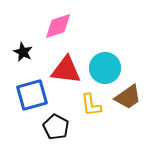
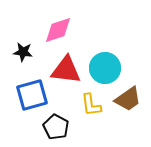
pink diamond: moved 4 px down
black star: rotated 18 degrees counterclockwise
brown trapezoid: moved 2 px down
